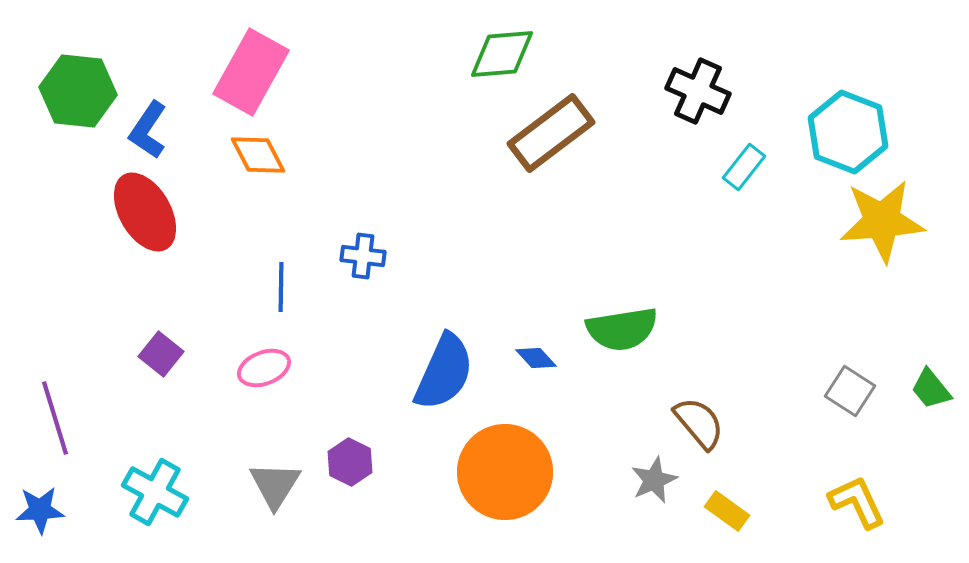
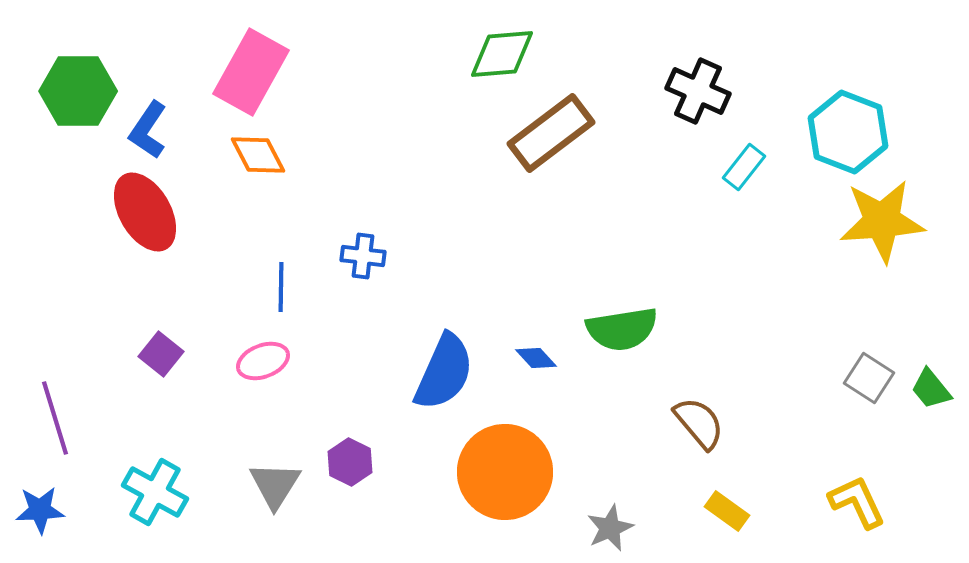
green hexagon: rotated 6 degrees counterclockwise
pink ellipse: moved 1 px left, 7 px up
gray square: moved 19 px right, 13 px up
gray star: moved 44 px left, 48 px down
